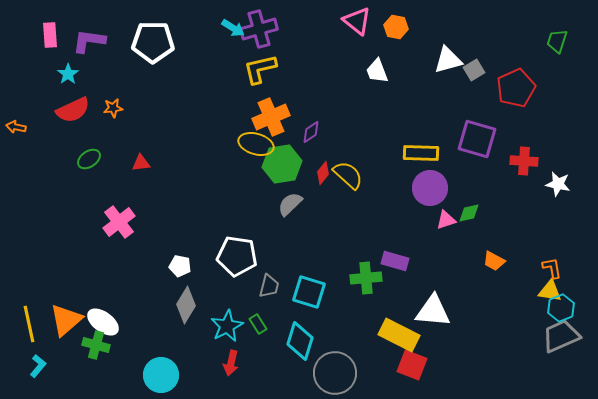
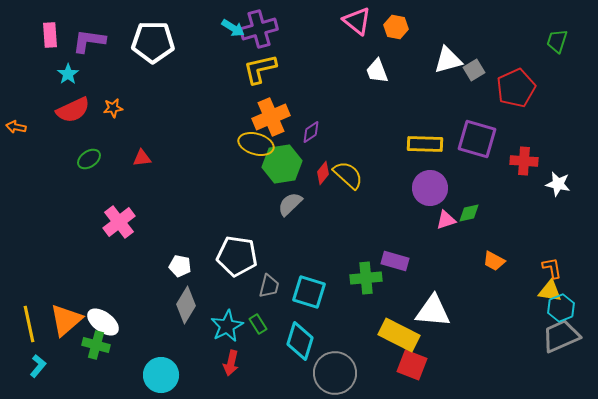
yellow rectangle at (421, 153): moved 4 px right, 9 px up
red triangle at (141, 163): moved 1 px right, 5 px up
